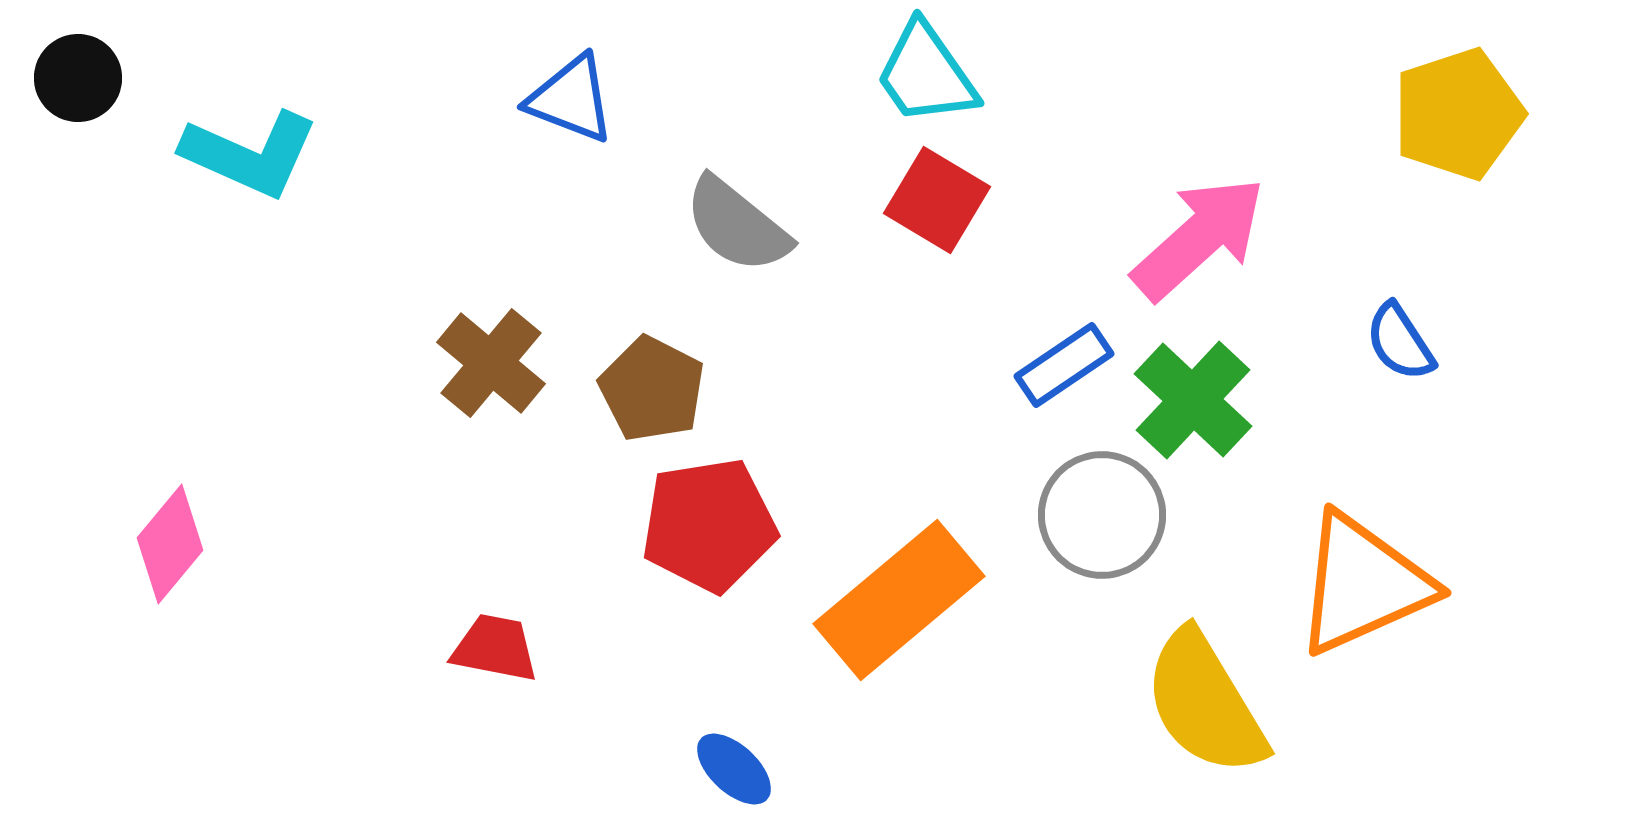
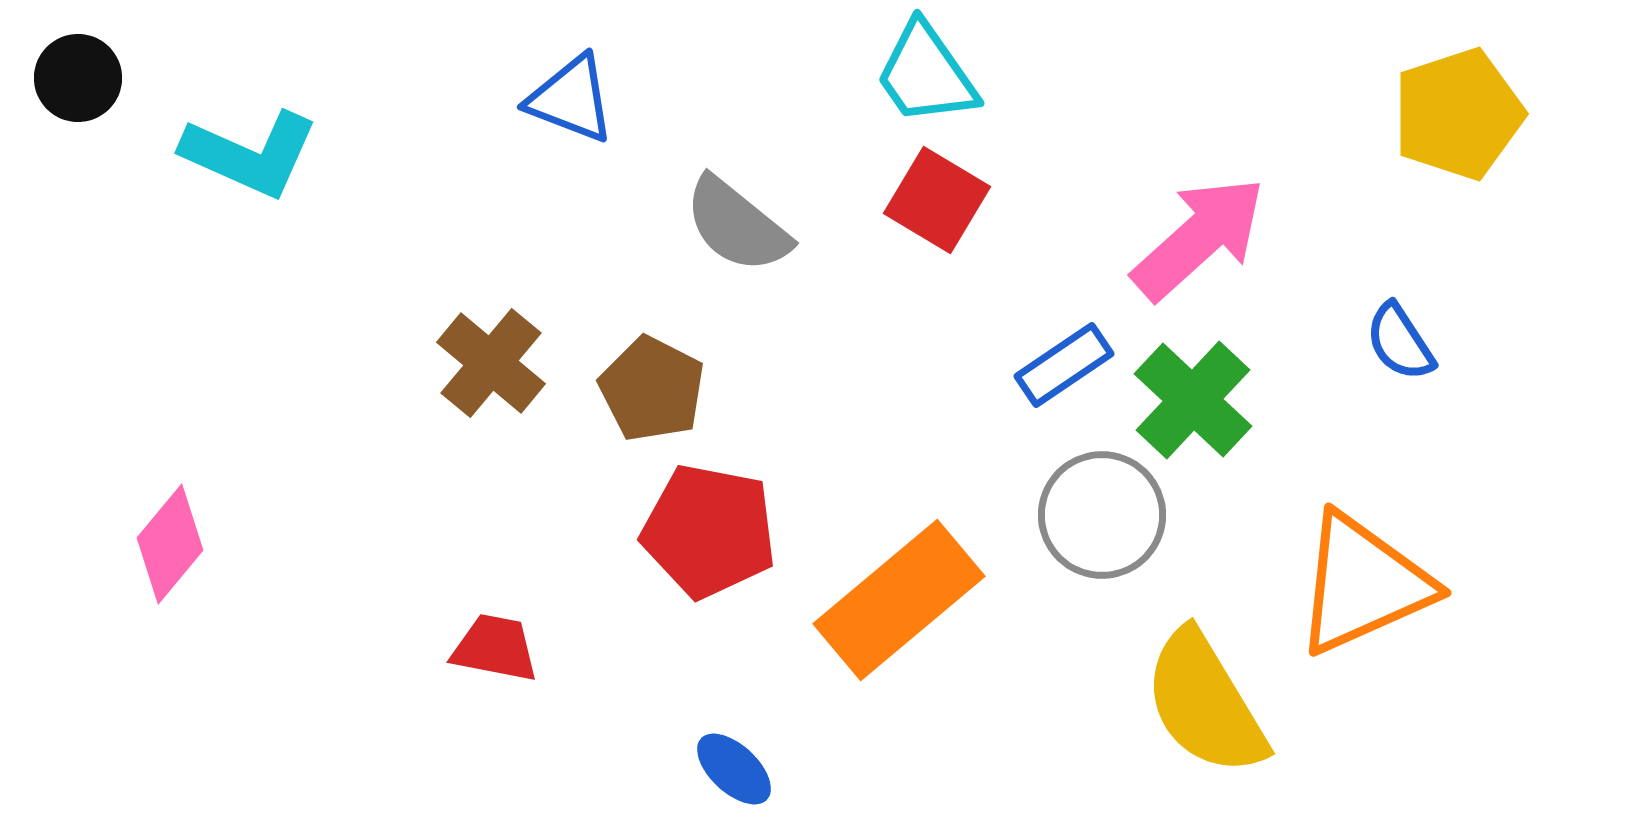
red pentagon: moved 6 px down; rotated 20 degrees clockwise
